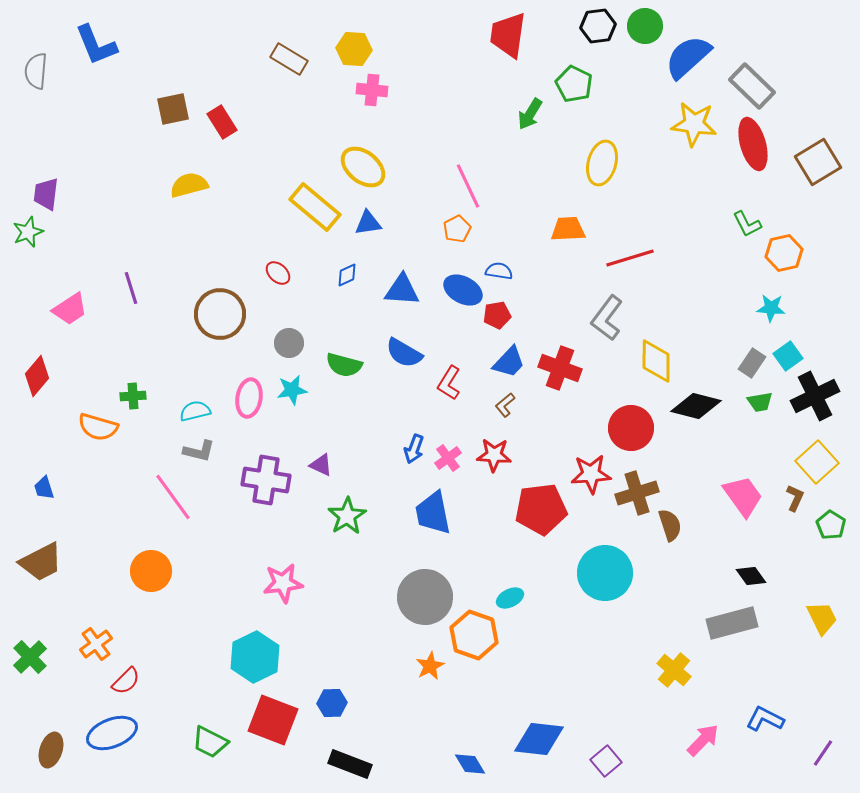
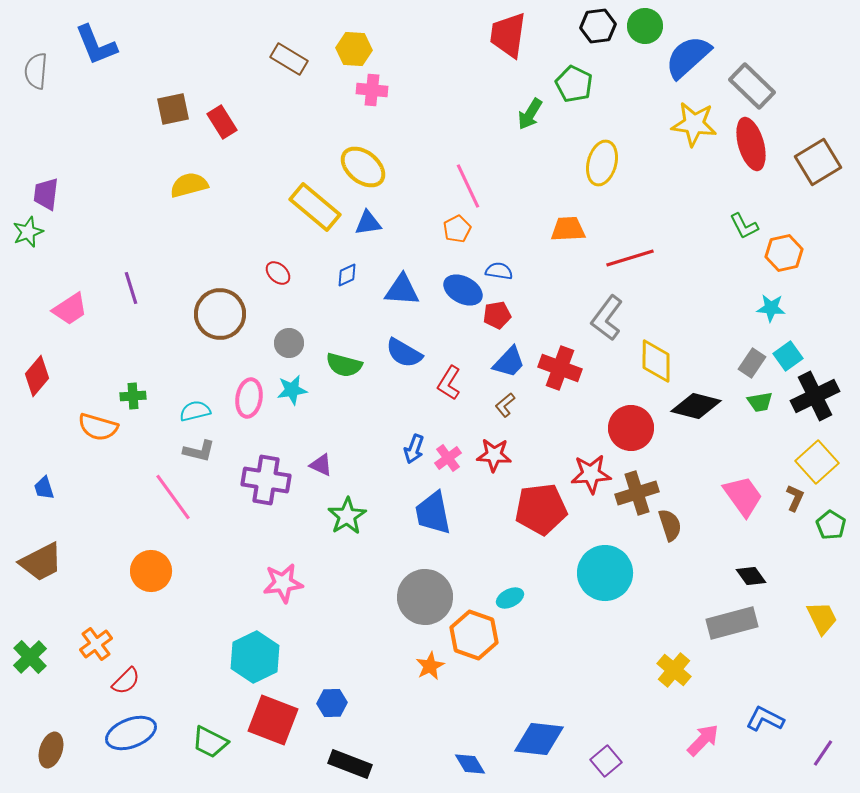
red ellipse at (753, 144): moved 2 px left
green L-shape at (747, 224): moved 3 px left, 2 px down
blue ellipse at (112, 733): moved 19 px right
